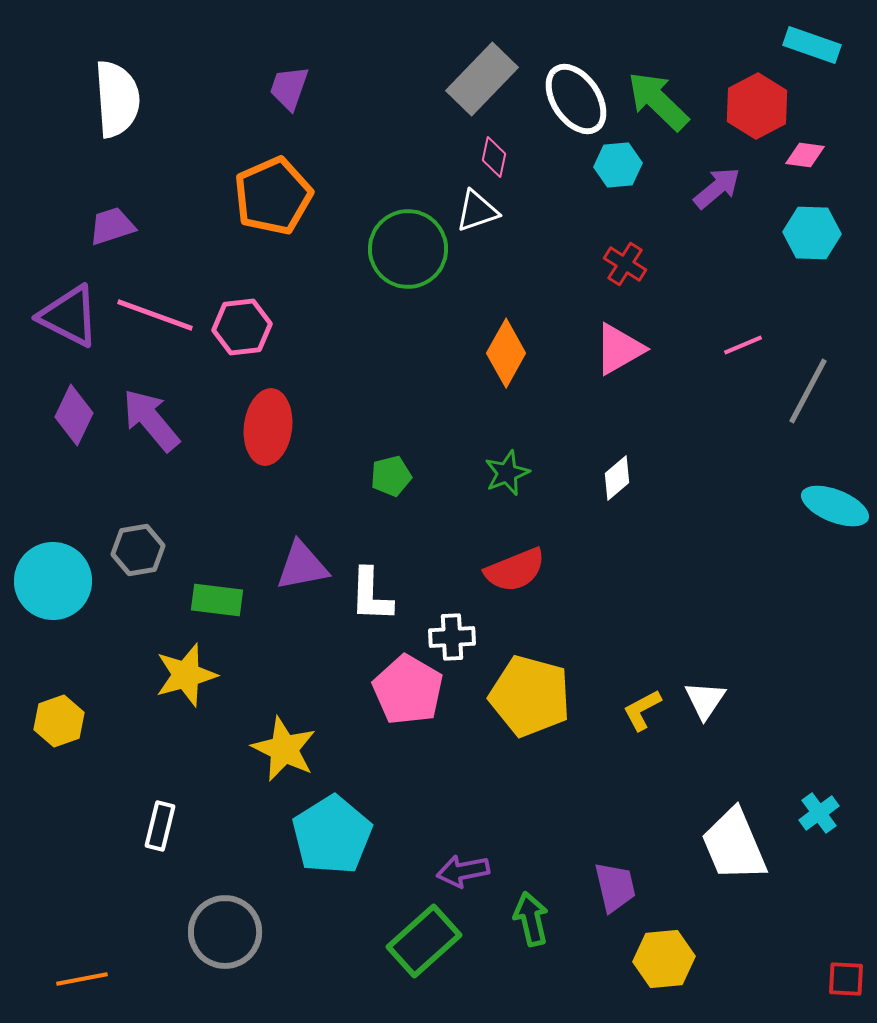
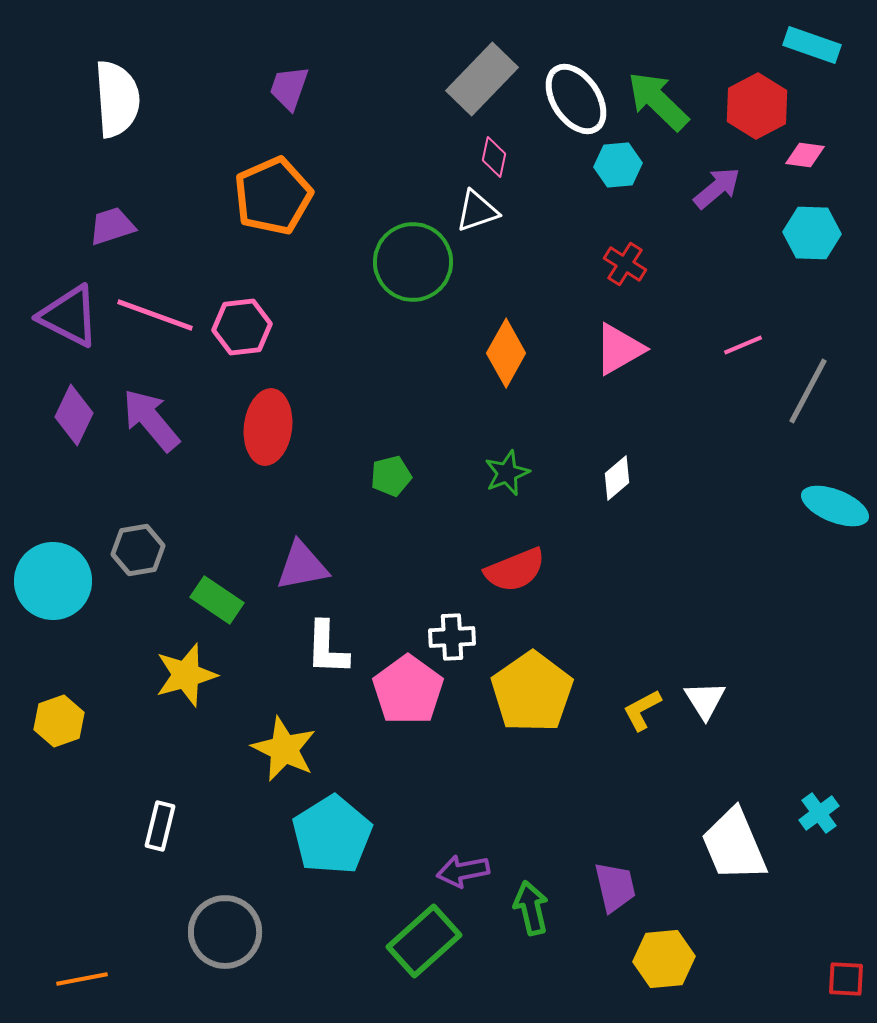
green circle at (408, 249): moved 5 px right, 13 px down
white L-shape at (371, 595): moved 44 px left, 53 px down
green rectangle at (217, 600): rotated 27 degrees clockwise
pink pentagon at (408, 690): rotated 6 degrees clockwise
yellow pentagon at (530, 696): moved 2 px right, 4 px up; rotated 22 degrees clockwise
white triangle at (705, 700): rotated 6 degrees counterclockwise
green arrow at (531, 919): moved 11 px up
